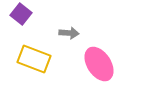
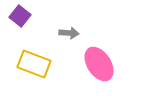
purple square: moved 1 px left, 2 px down
yellow rectangle: moved 5 px down
